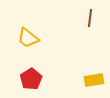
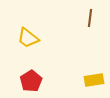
red pentagon: moved 2 px down
